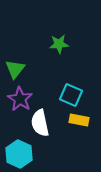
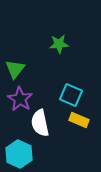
yellow rectangle: rotated 12 degrees clockwise
